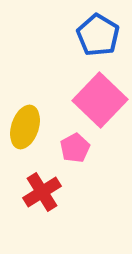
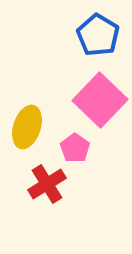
yellow ellipse: moved 2 px right
pink pentagon: rotated 8 degrees counterclockwise
red cross: moved 5 px right, 8 px up
